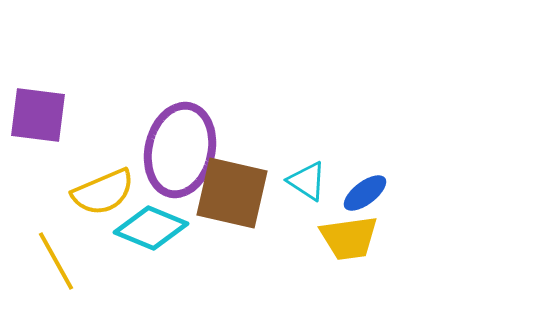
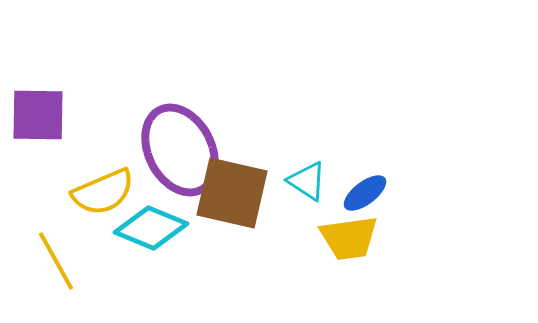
purple square: rotated 6 degrees counterclockwise
purple ellipse: rotated 40 degrees counterclockwise
